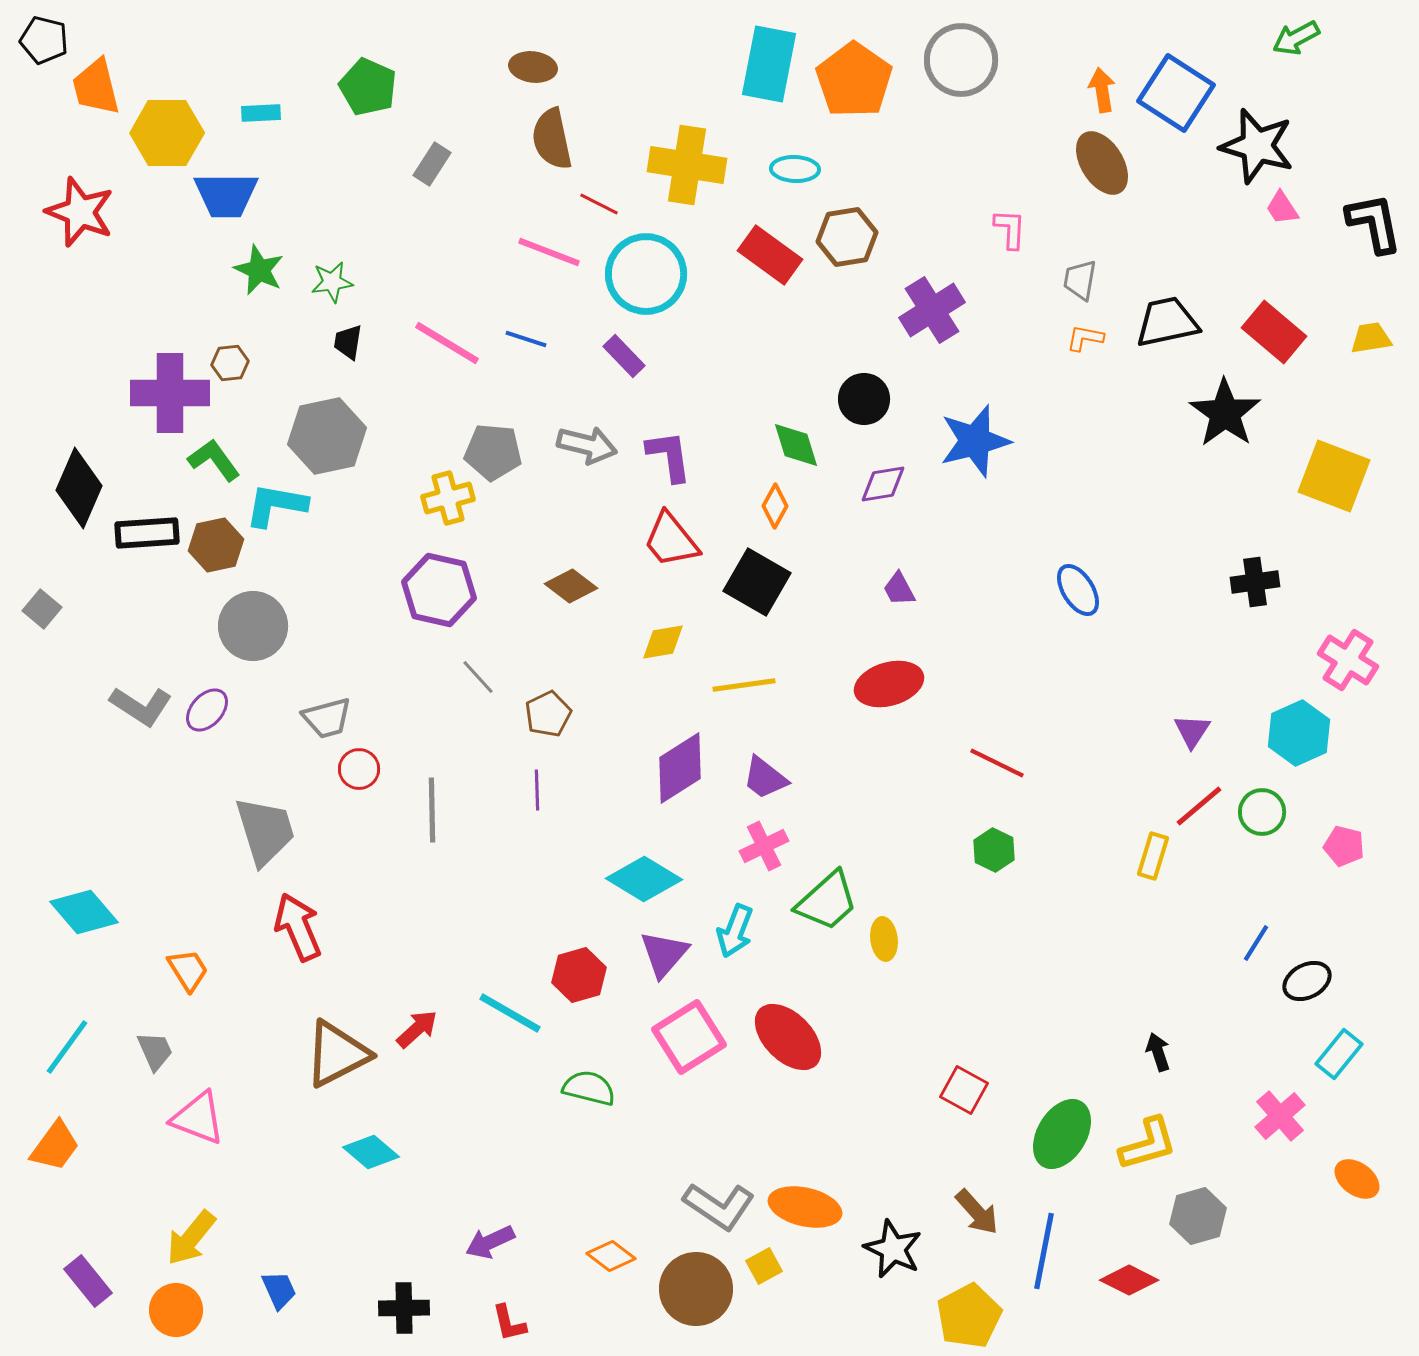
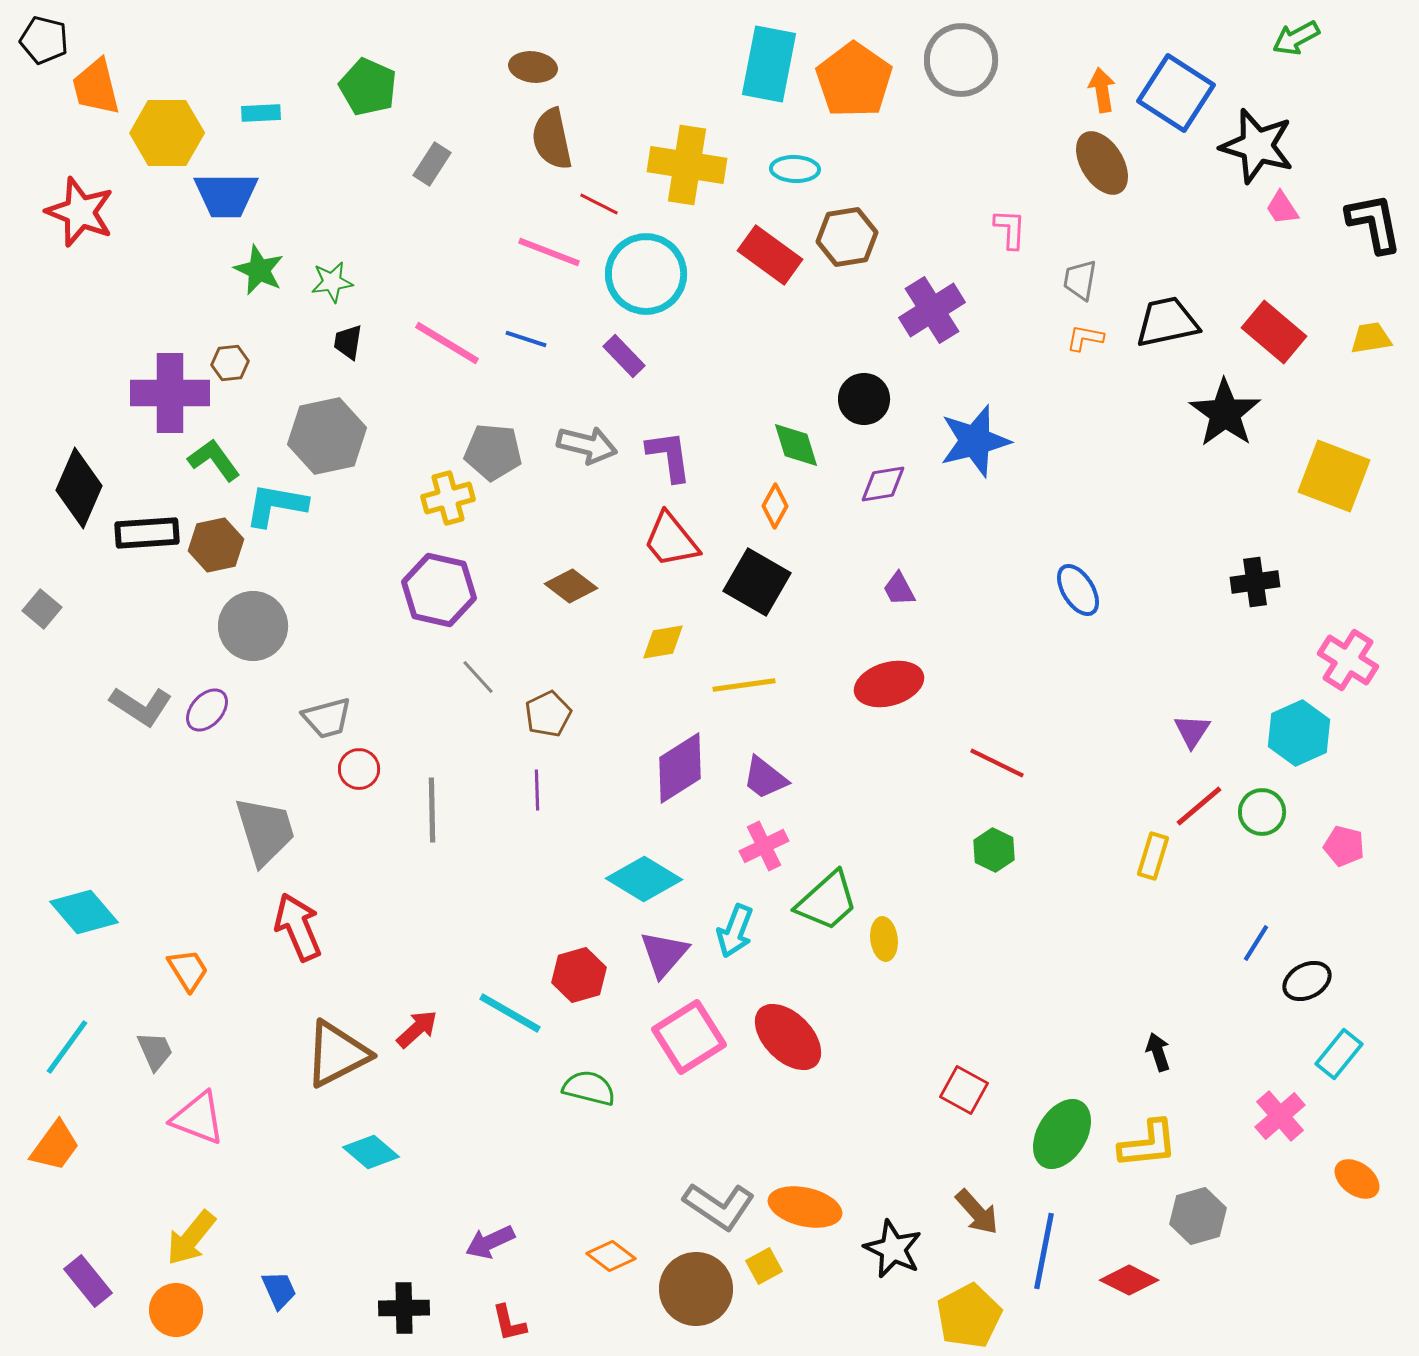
yellow L-shape at (1148, 1144): rotated 10 degrees clockwise
